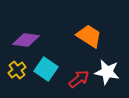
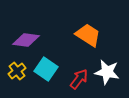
orange trapezoid: moved 1 px left, 1 px up
yellow cross: moved 1 px down
red arrow: rotated 15 degrees counterclockwise
